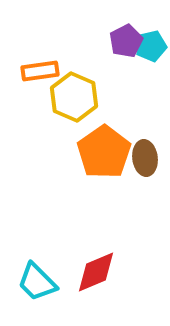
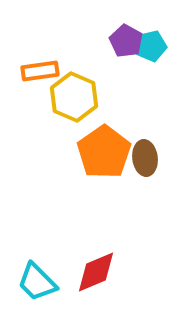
purple pentagon: rotated 16 degrees counterclockwise
